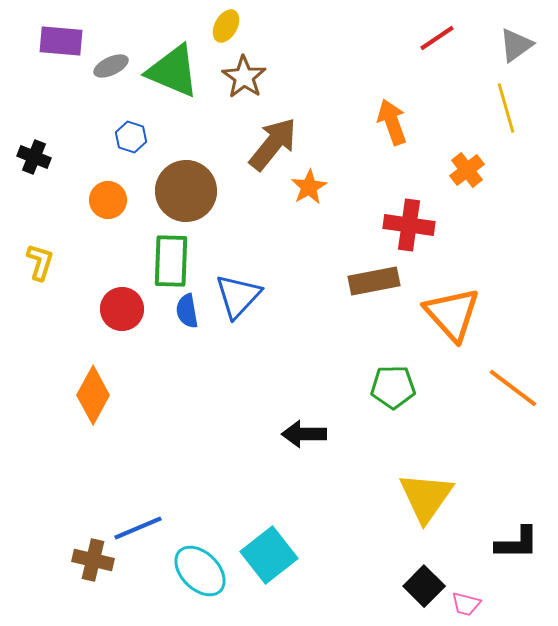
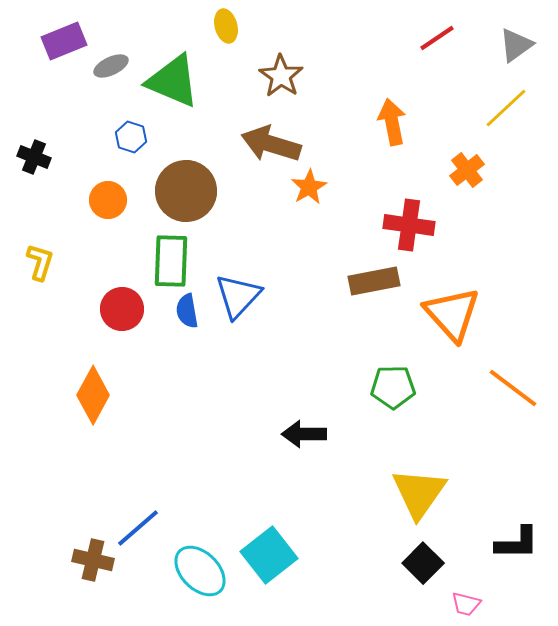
yellow ellipse: rotated 44 degrees counterclockwise
purple rectangle: moved 3 px right; rotated 27 degrees counterclockwise
green triangle: moved 10 px down
brown star: moved 37 px right, 1 px up
yellow line: rotated 63 degrees clockwise
orange arrow: rotated 9 degrees clockwise
brown arrow: moved 2 px left; rotated 112 degrees counterclockwise
yellow triangle: moved 7 px left, 4 px up
blue line: rotated 18 degrees counterclockwise
black square: moved 1 px left, 23 px up
